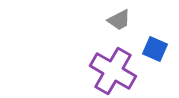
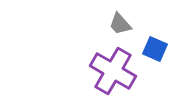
gray trapezoid: moved 1 px right, 4 px down; rotated 75 degrees clockwise
